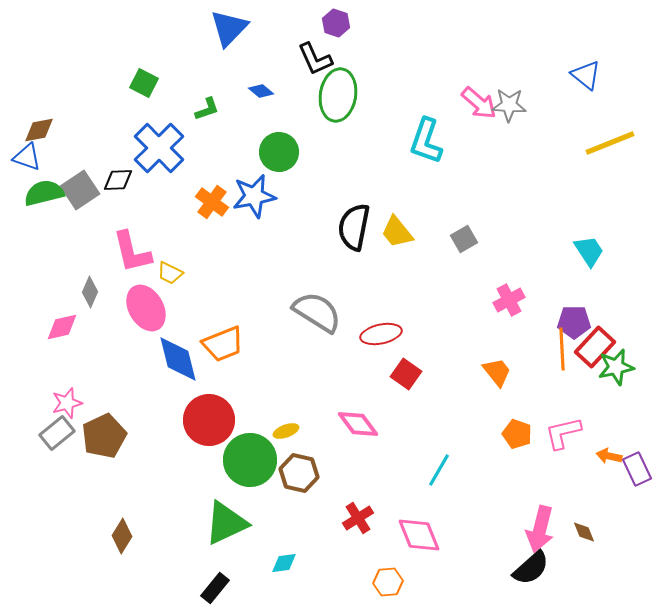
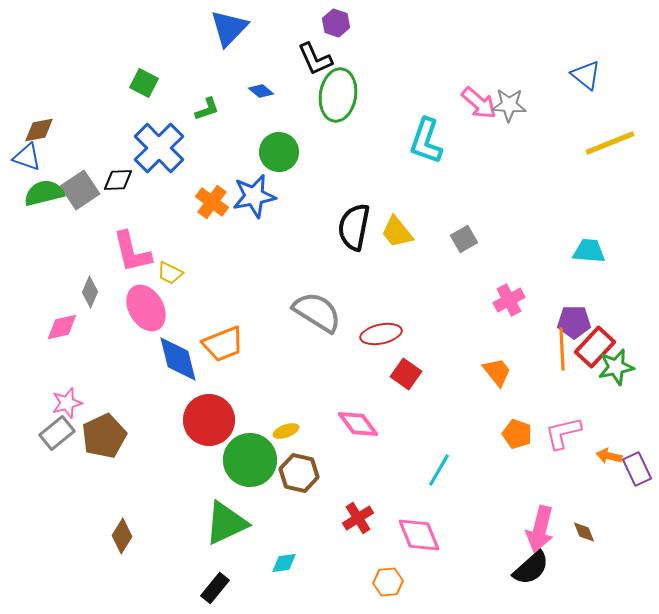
cyan trapezoid at (589, 251): rotated 52 degrees counterclockwise
